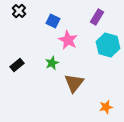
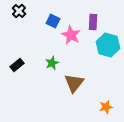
purple rectangle: moved 4 px left, 5 px down; rotated 28 degrees counterclockwise
pink star: moved 3 px right, 5 px up
